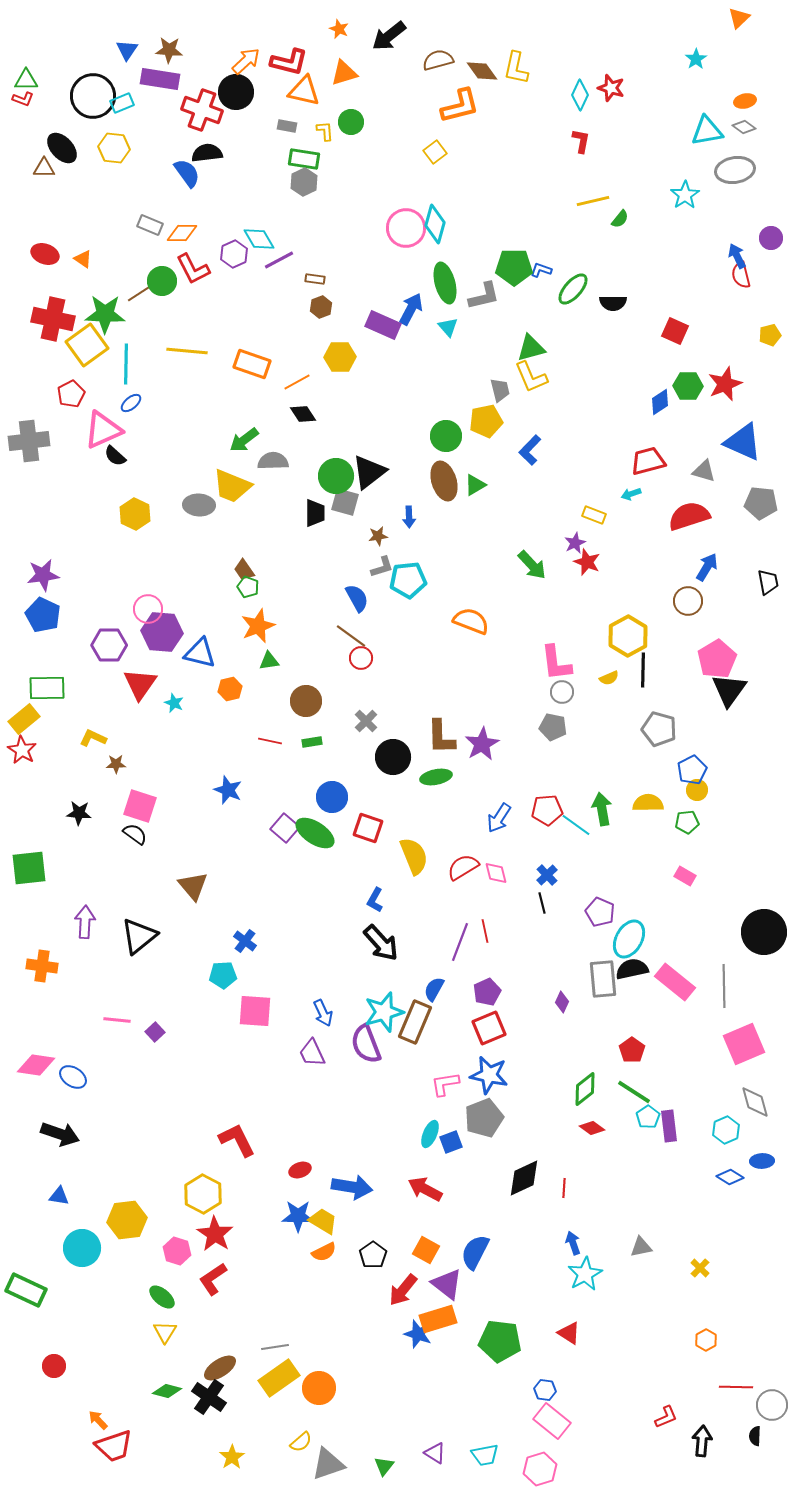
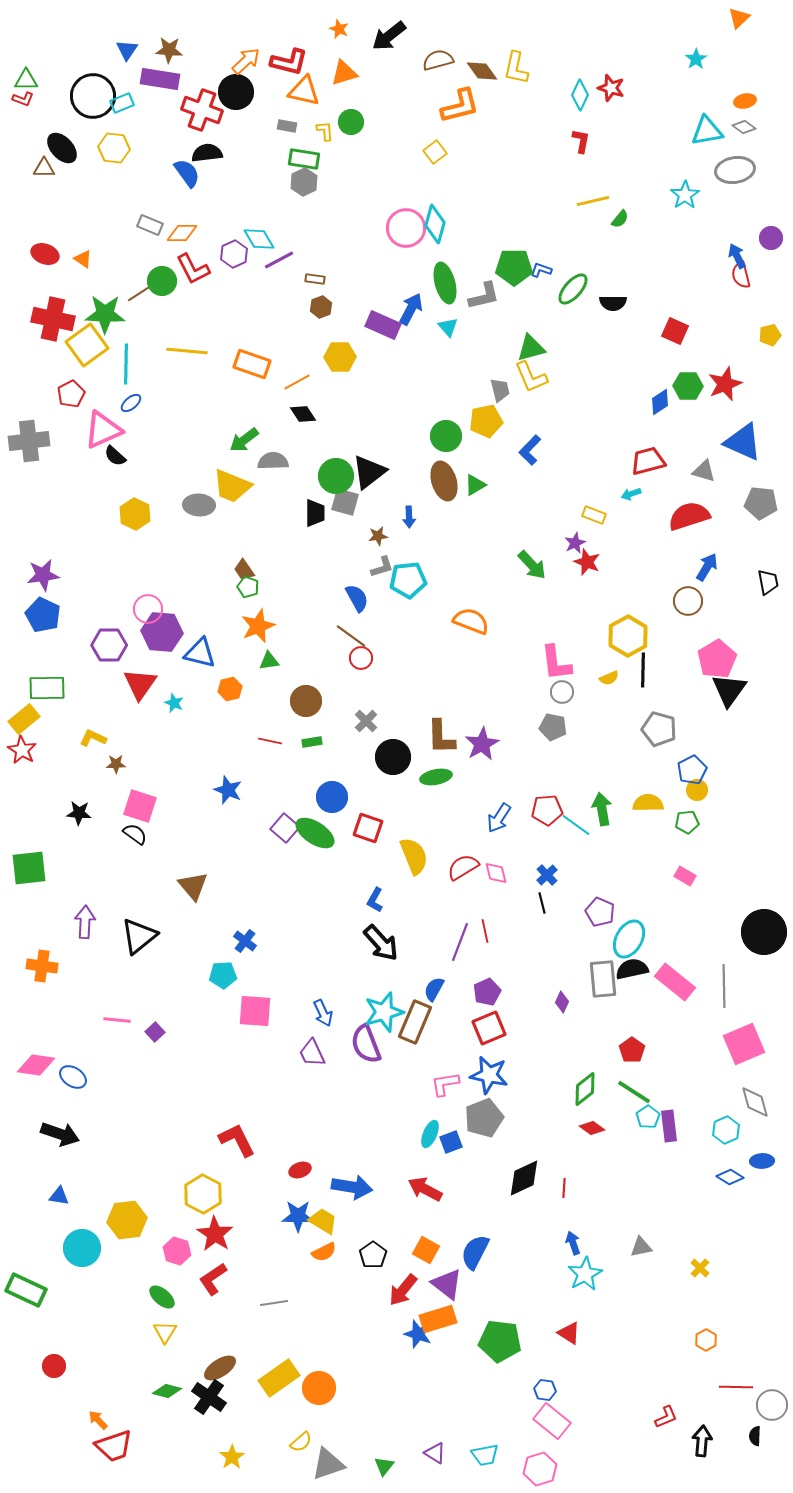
gray line at (275, 1347): moved 1 px left, 44 px up
